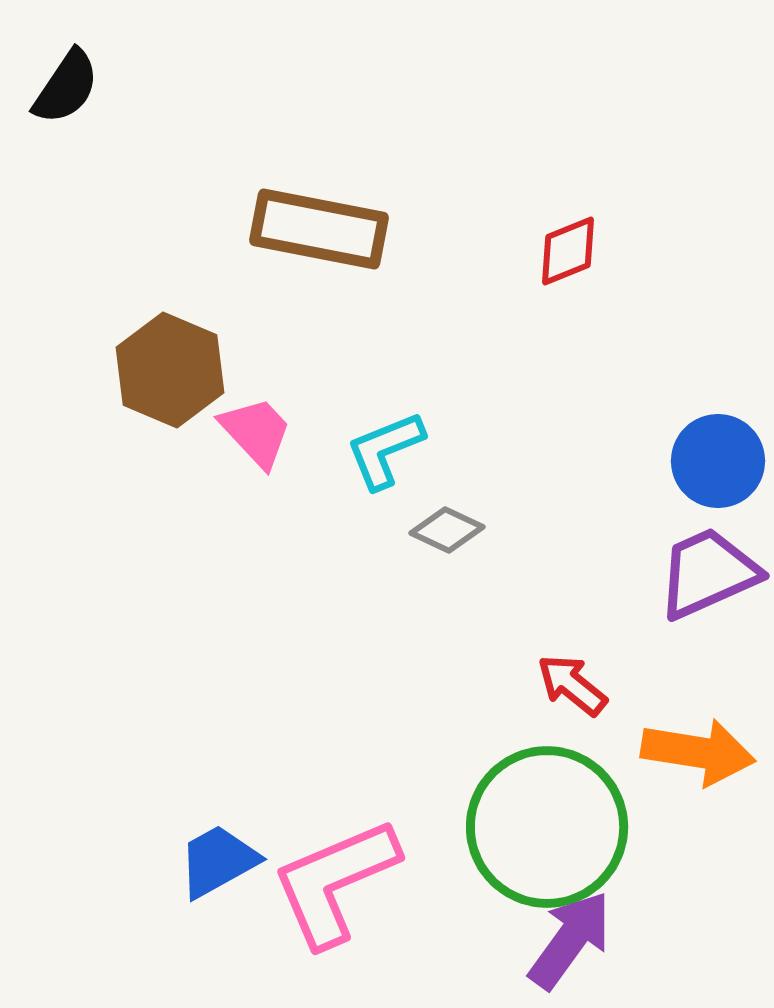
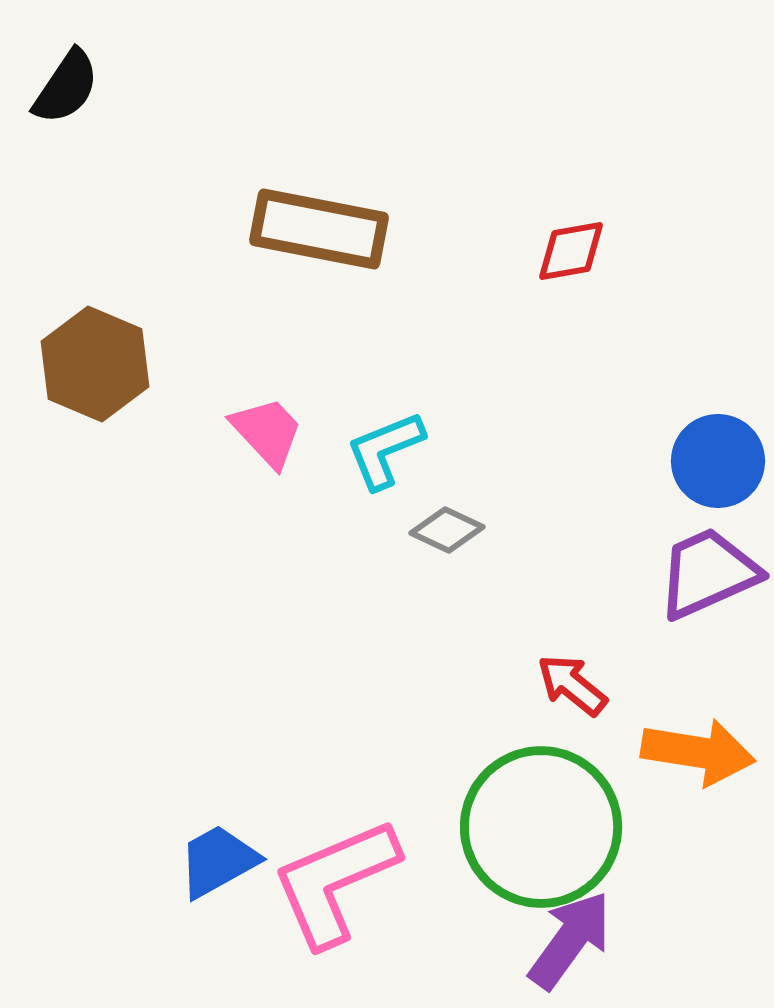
red diamond: moved 3 px right; rotated 12 degrees clockwise
brown hexagon: moved 75 px left, 6 px up
pink trapezoid: moved 11 px right
green circle: moved 6 px left
